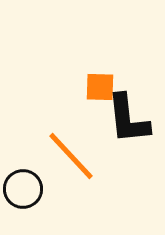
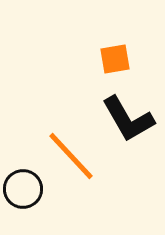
orange square: moved 15 px right, 28 px up; rotated 12 degrees counterclockwise
black L-shape: rotated 24 degrees counterclockwise
